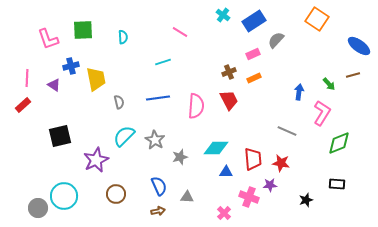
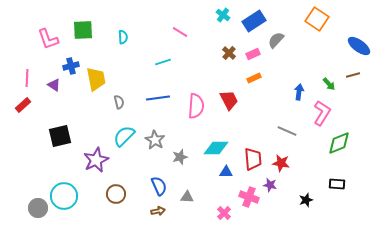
brown cross at (229, 72): moved 19 px up; rotated 24 degrees counterclockwise
purple star at (270, 185): rotated 16 degrees clockwise
